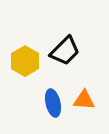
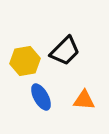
yellow hexagon: rotated 20 degrees clockwise
blue ellipse: moved 12 px left, 6 px up; rotated 16 degrees counterclockwise
